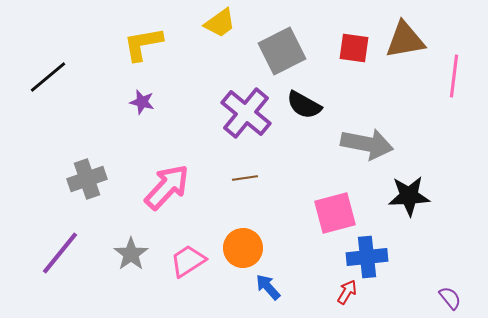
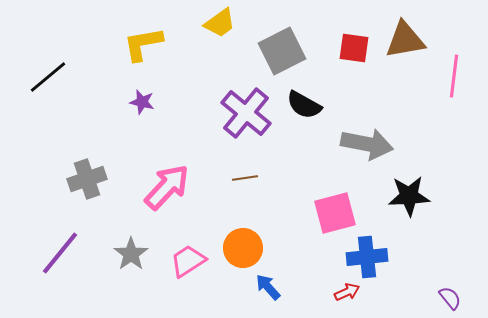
red arrow: rotated 35 degrees clockwise
